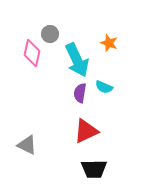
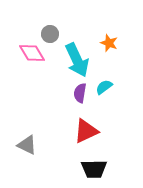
pink diamond: rotated 44 degrees counterclockwise
cyan semicircle: rotated 120 degrees clockwise
